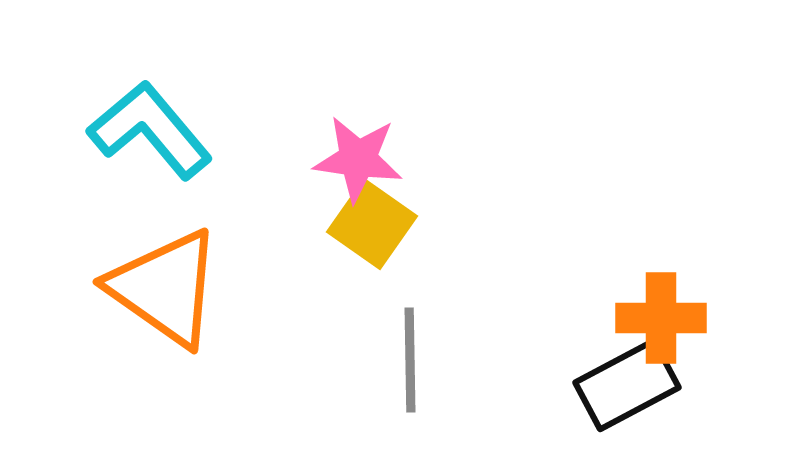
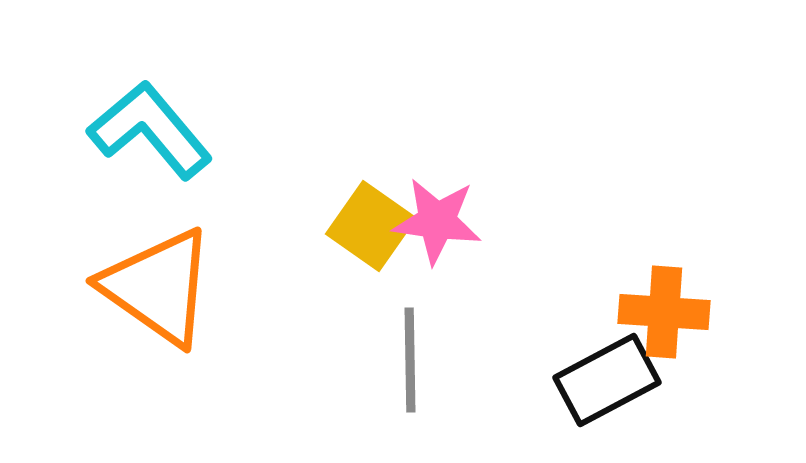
pink star: moved 79 px right, 62 px down
yellow square: moved 1 px left, 2 px down
orange triangle: moved 7 px left, 1 px up
orange cross: moved 3 px right, 6 px up; rotated 4 degrees clockwise
black rectangle: moved 20 px left, 5 px up
